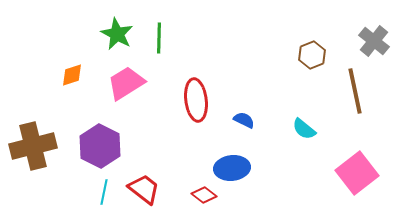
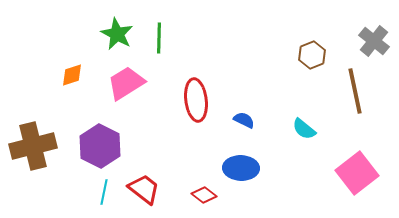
blue ellipse: moved 9 px right; rotated 8 degrees clockwise
